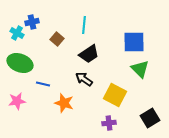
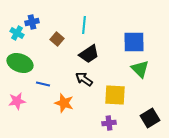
yellow square: rotated 25 degrees counterclockwise
